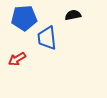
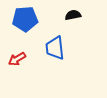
blue pentagon: moved 1 px right, 1 px down
blue trapezoid: moved 8 px right, 10 px down
